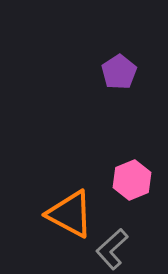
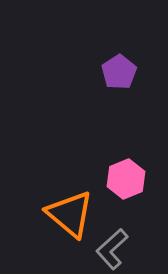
pink hexagon: moved 6 px left, 1 px up
orange triangle: rotated 12 degrees clockwise
